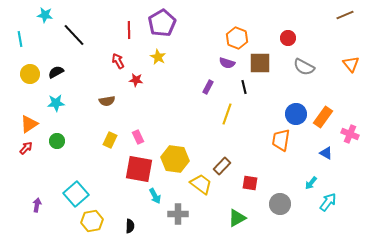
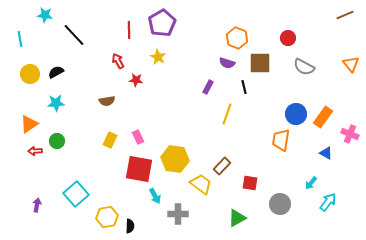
red arrow at (26, 148): moved 9 px right, 3 px down; rotated 136 degrees counterclockwise
yellow hexagon at (92, 221): moved 15 px right, 4 px up
